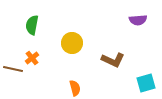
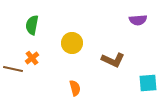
cyan square: moved 2 px right; rotated 12 degrees clockwise
